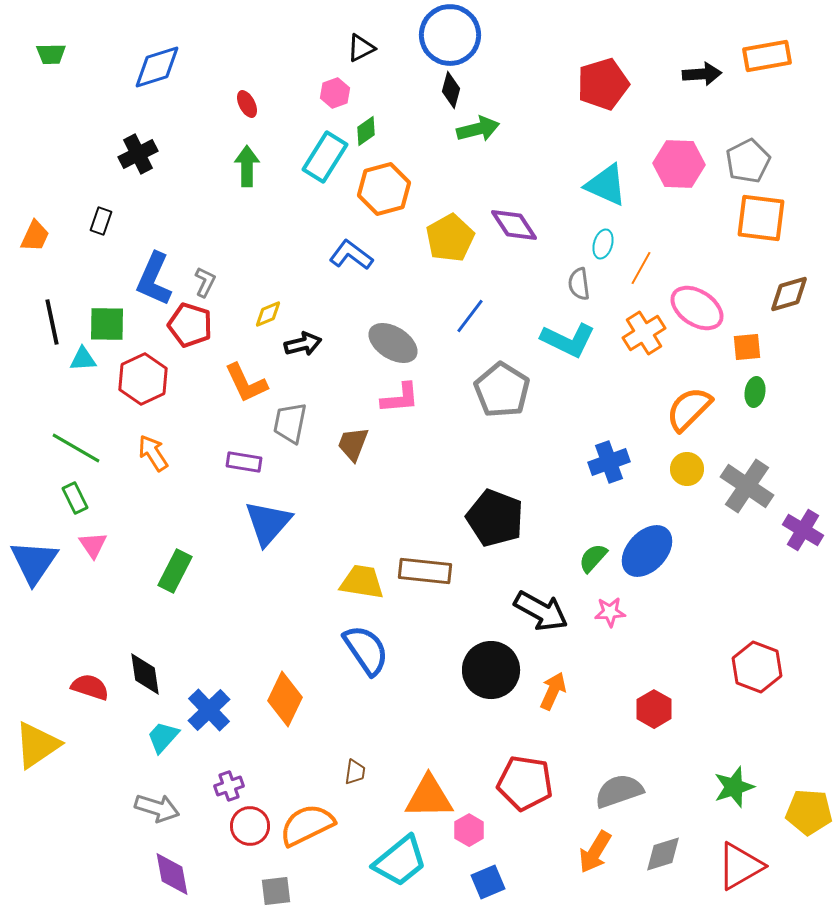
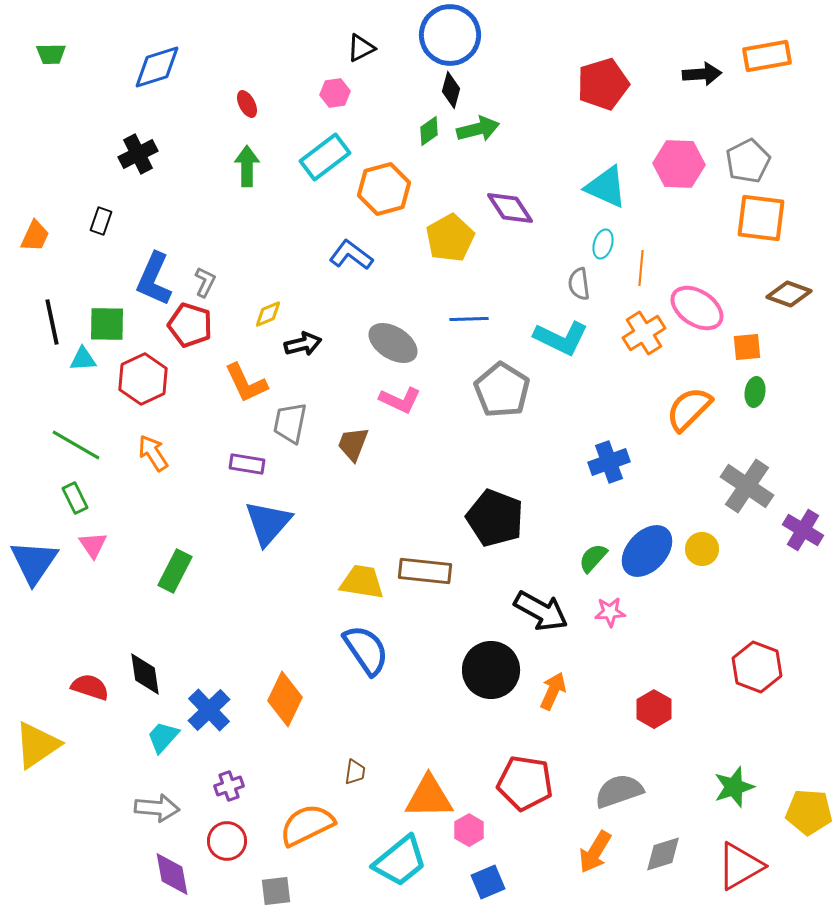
pink hexagon at (335, 93): rotated 12 degrees clockwise
green diamond at (366, 131): moved 63 px right
cyan rectangle at (325, 157): rotated 21 degrees clockwise
cyan triangle at (606, 185): moved 2 px down
purple diamond at (514, 225): moved 4 px left, 17 px up
orange line at (641, 268): rotated 24 degrees counterclockwise
brown diamond at (789, 294): rotated 36 degrees clockwise
blue line at (470, 316): moved 1 px left, 3 px down; rotated 51 degrees clockwise
cyan L-shape at (568, 340): moved 7 px left, 2 px up
pink L-shape at (400, 398): moved 2 px down; rotated 30 degrees clockwise
green line at (76, 448): moved 3 px up
purple rectangle at (244, 462): moved 3 px right, 2 px down
yellow circle at (687, 469): moved 15 px right, 80 px down
gray arrow at (157, 808): rotated 12 degrees counterclockwise
red circle at (250, 826): moved 23 px left, 15 px down
